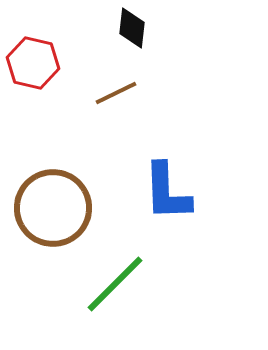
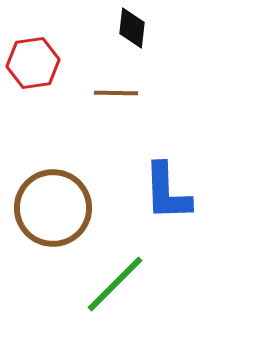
red hexagon: rotated 21 degrees counterclockwise
brown line: rotated 27 degrees clockwise
